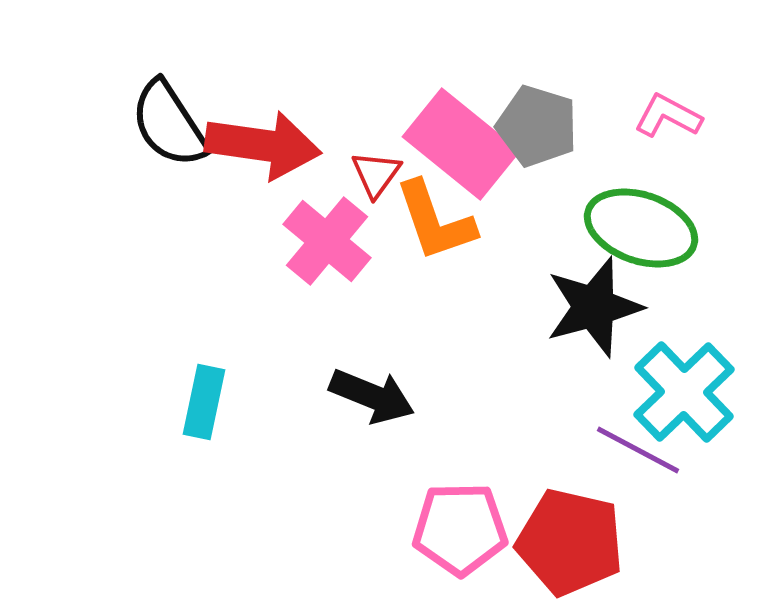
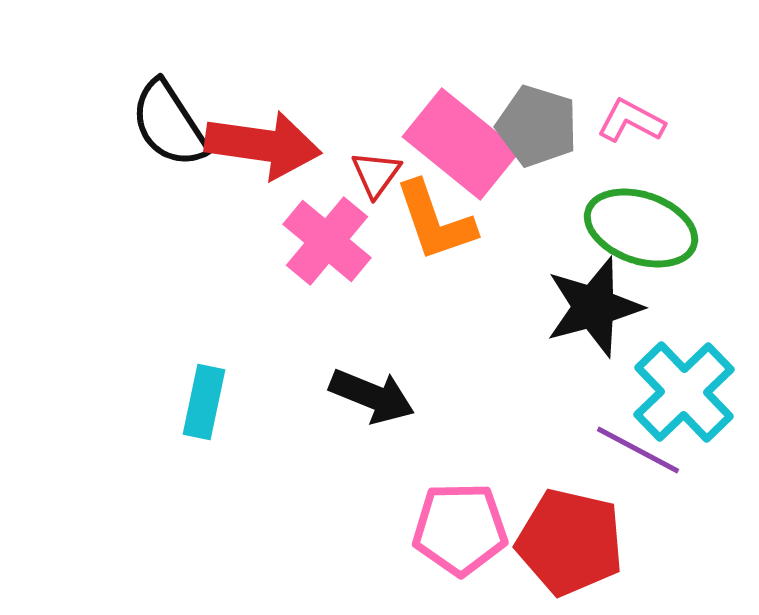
pink L-shape: moved 37 px left, 5 px down
